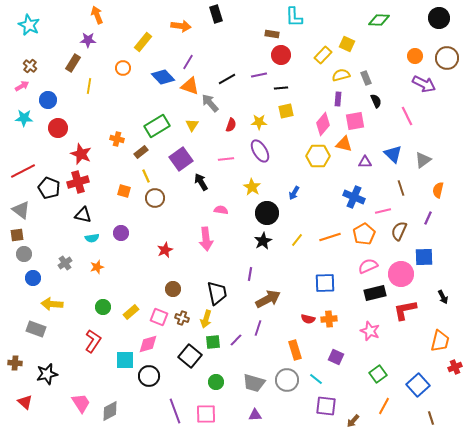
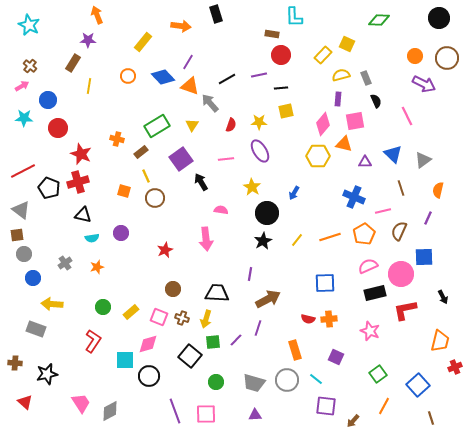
orange circle at (123, 68): moved 5 px right, 8 px down
black trapezoid at (217, 293): rotated 75 degrees counterclockwise
